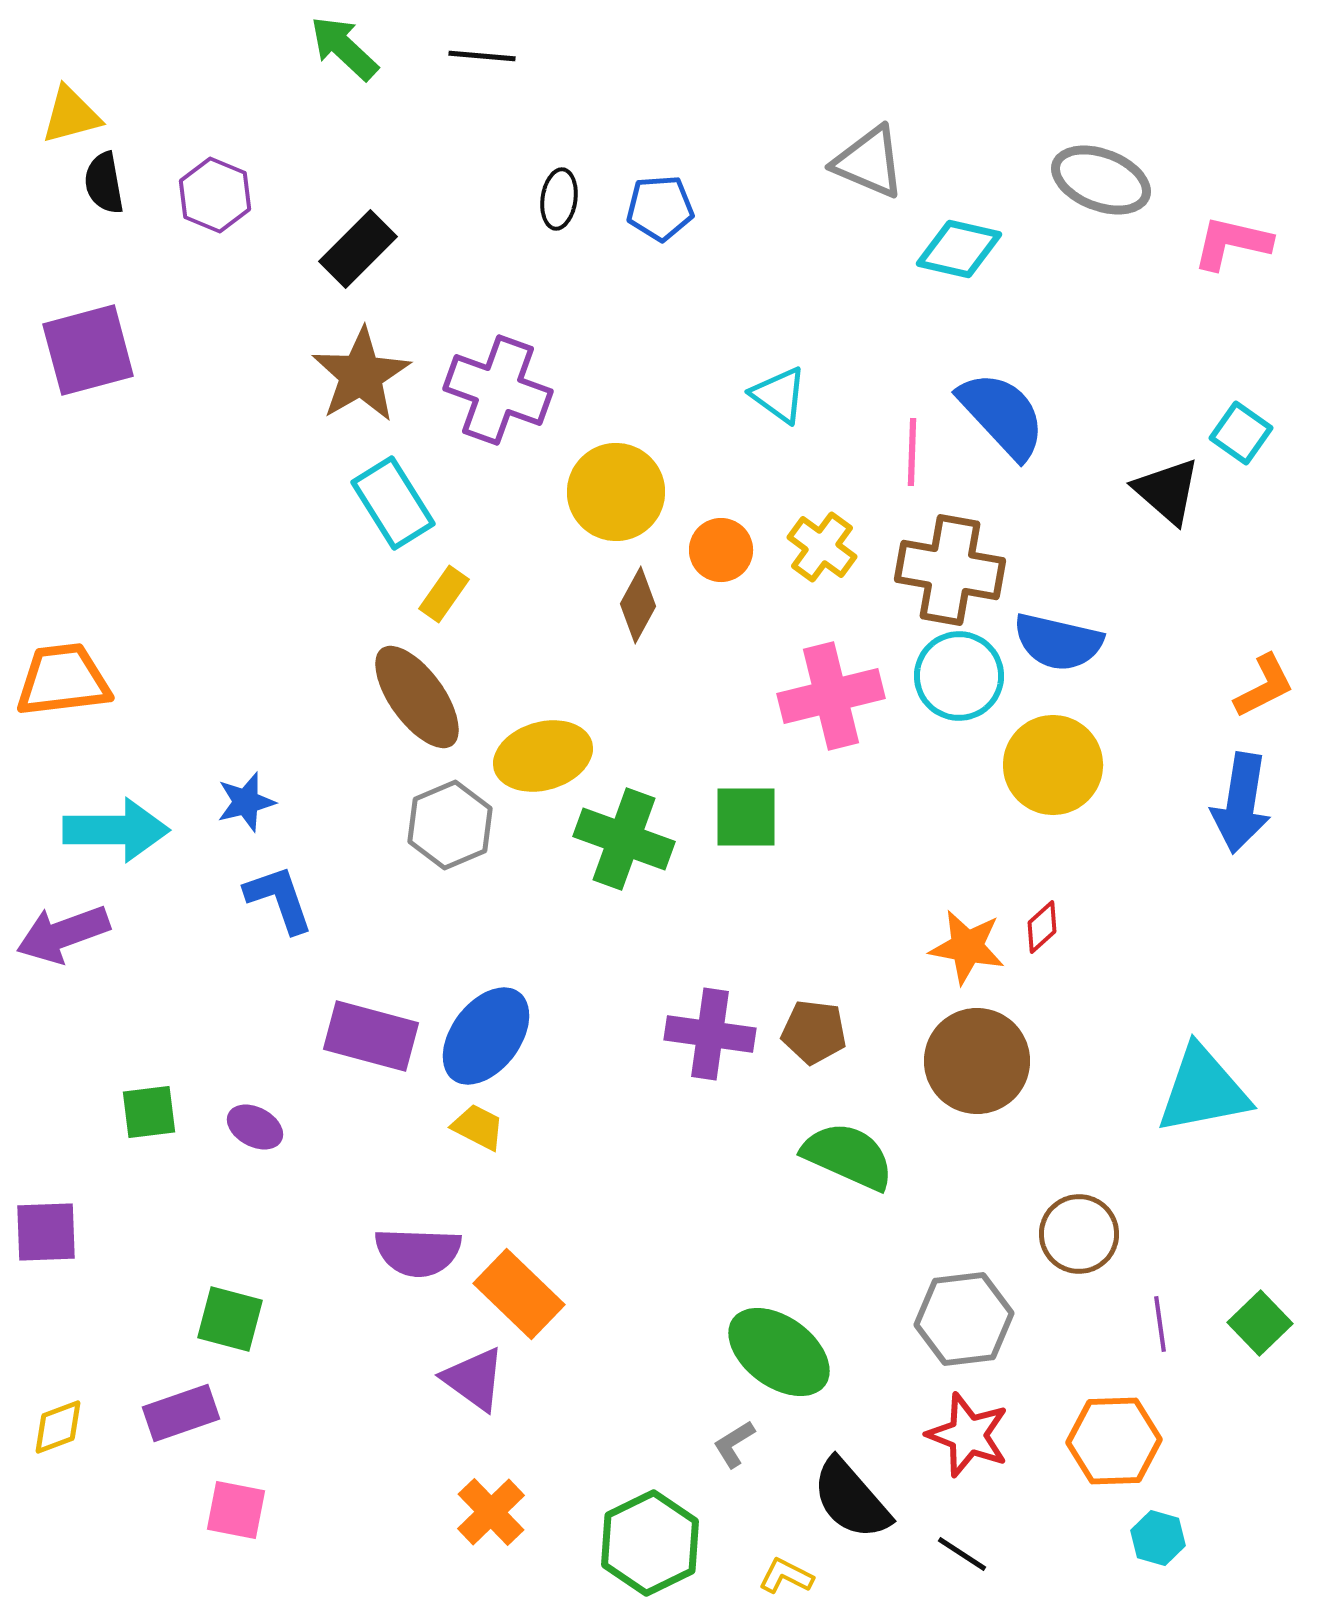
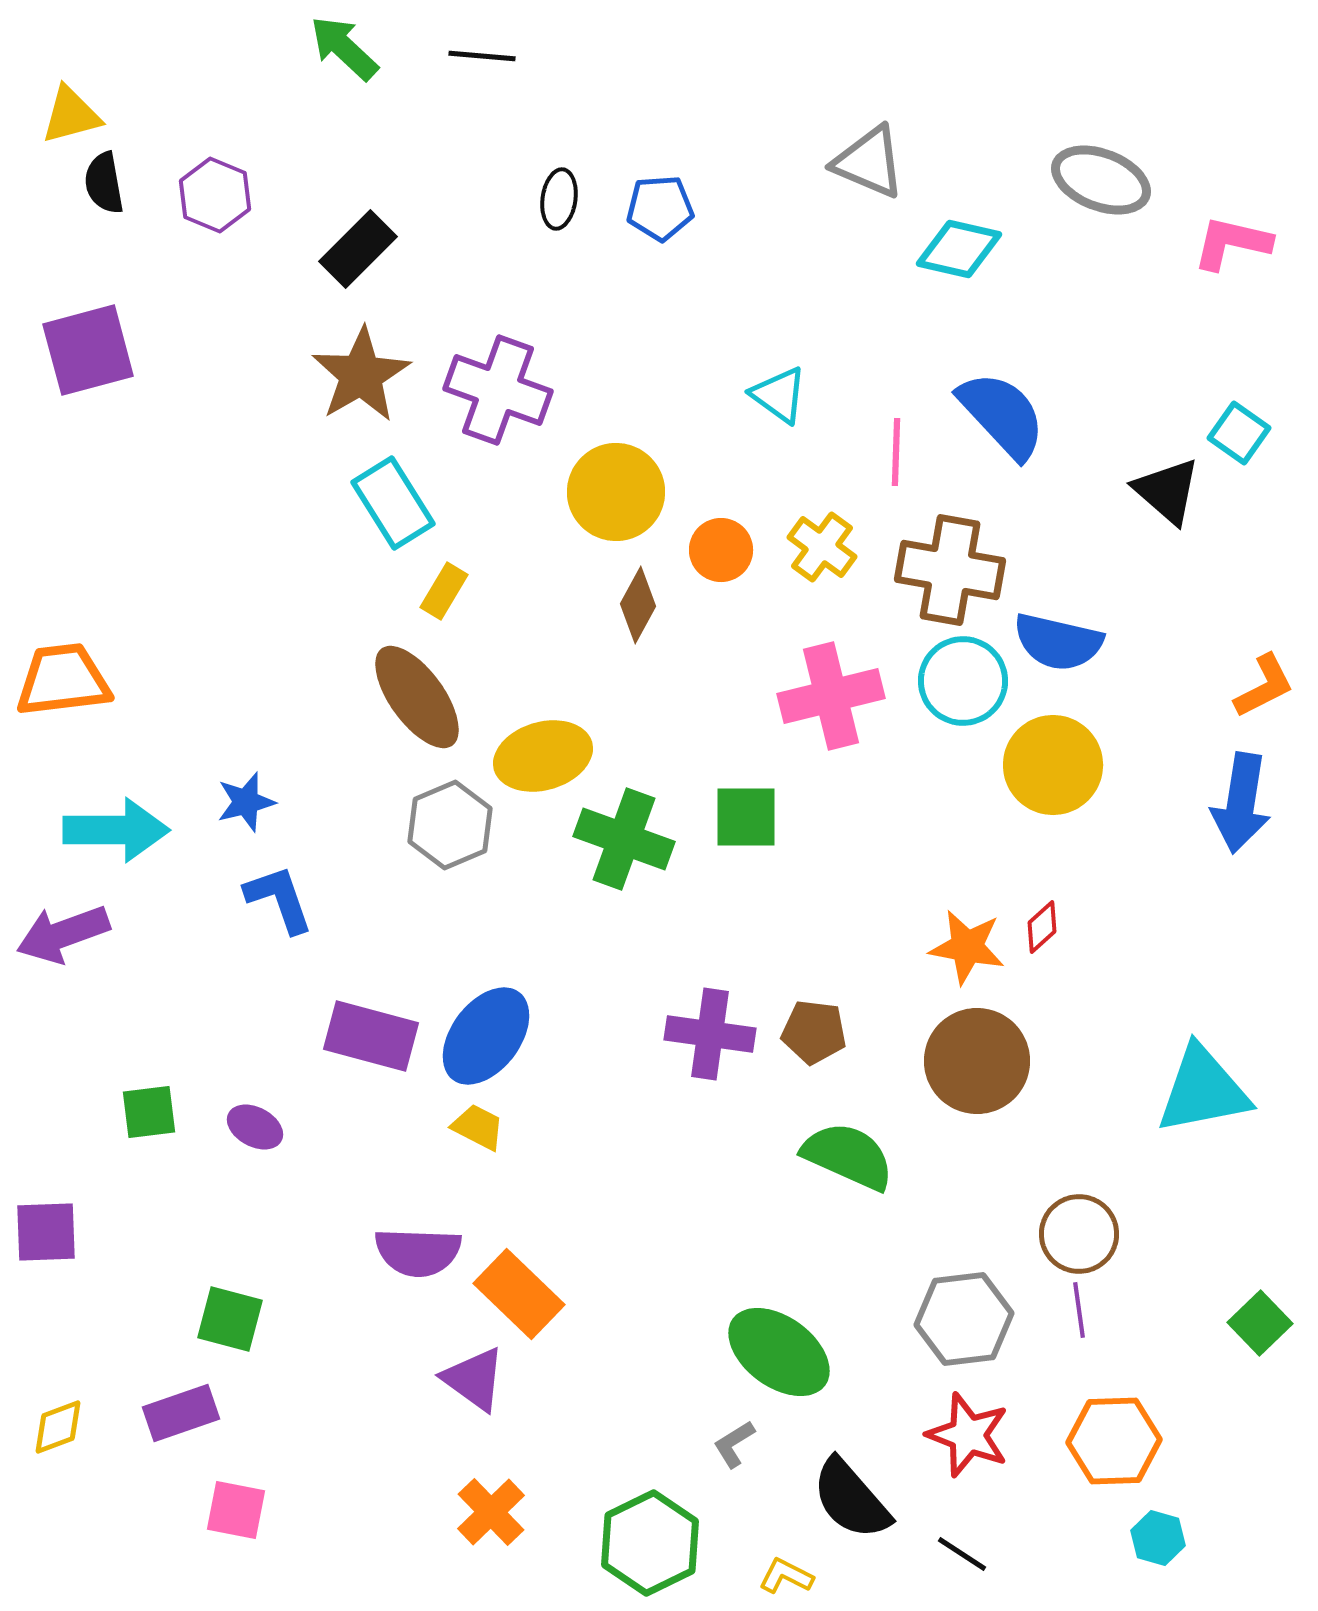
cyan square at (1241, 433): moved 2 px left
pink line at (912, 452): moved 16 px left
yellow rectangle at (444, 594): moved 3 px up; rotated 4 degrees counterclockwise
cyan circle at (959, 676): moved 4 px right, 5 px down
purple line at (1160, 1324): moved 81 px left, 14 px up
